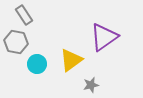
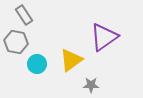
gray star: rotated 14 degrees clockwise
